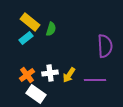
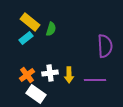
yellow arrow: rotated 35 degrees counterclockwise
